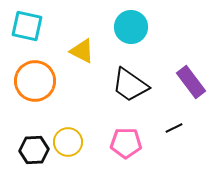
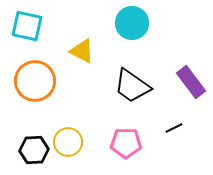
cyan circle: moved 1 px right, 4 px up
black trapezoid: moved 2 px right, 1 px down
